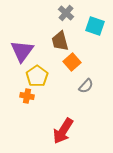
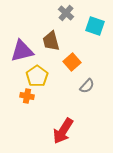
brown trapezoid: moved 9 px left
purple triangle: rotated 40 degrees clockwise
gray semicircle: moved 1 px right
